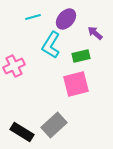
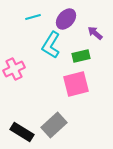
pink cross: moved 3 px down
